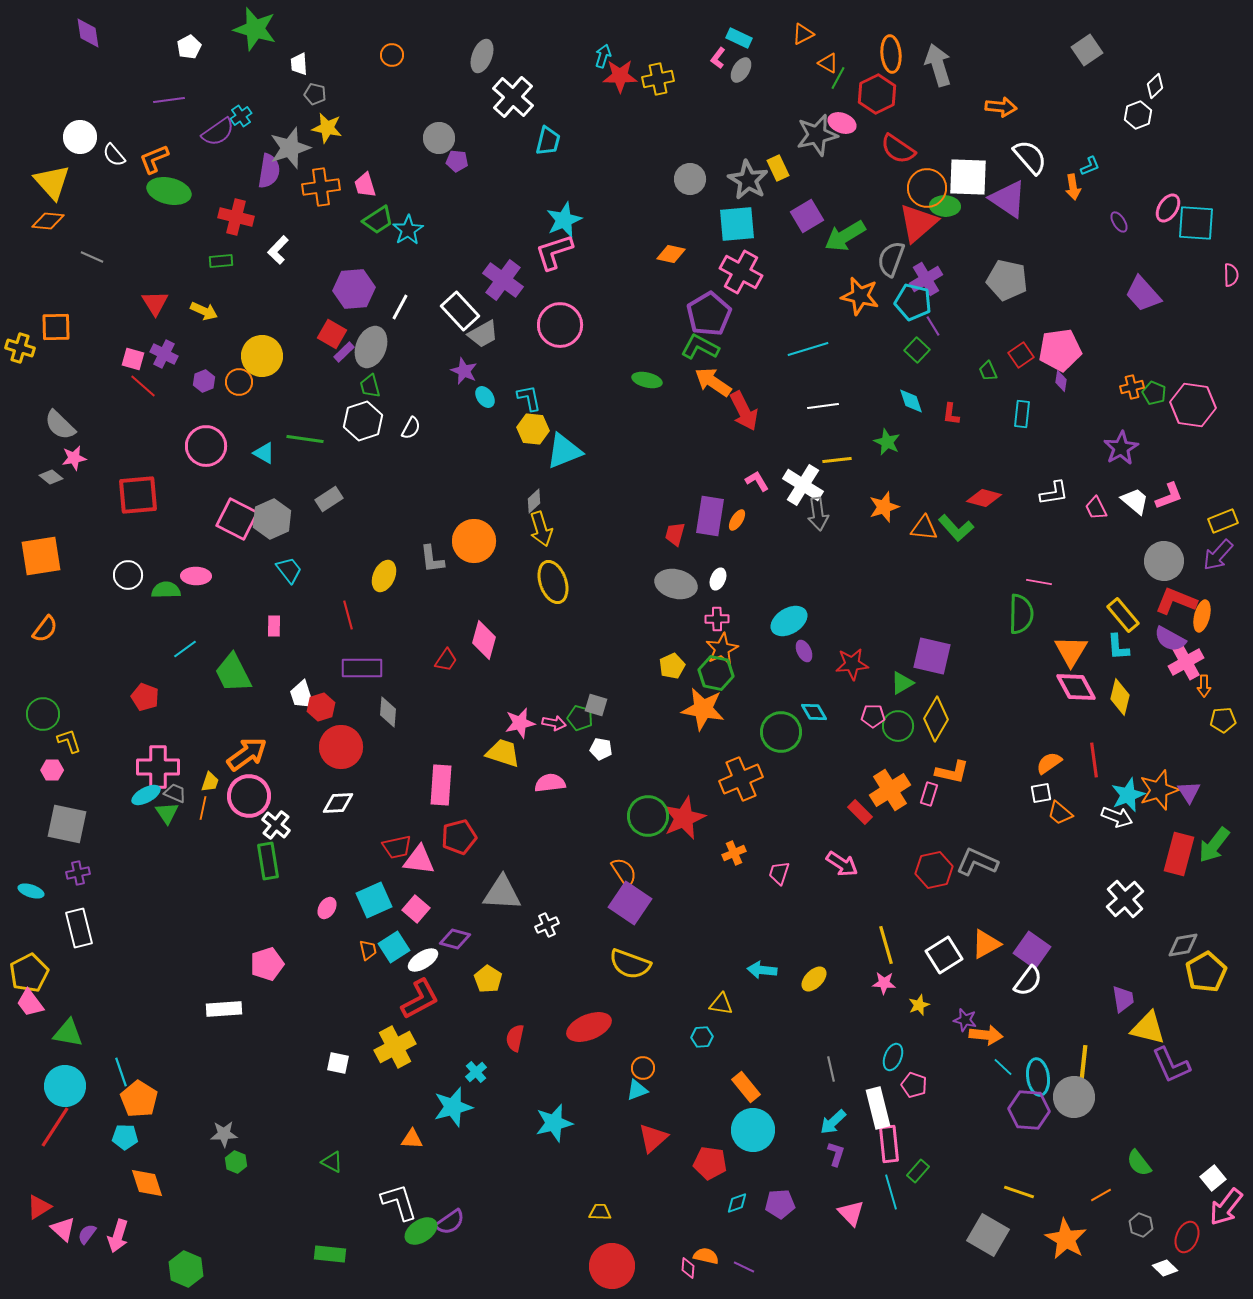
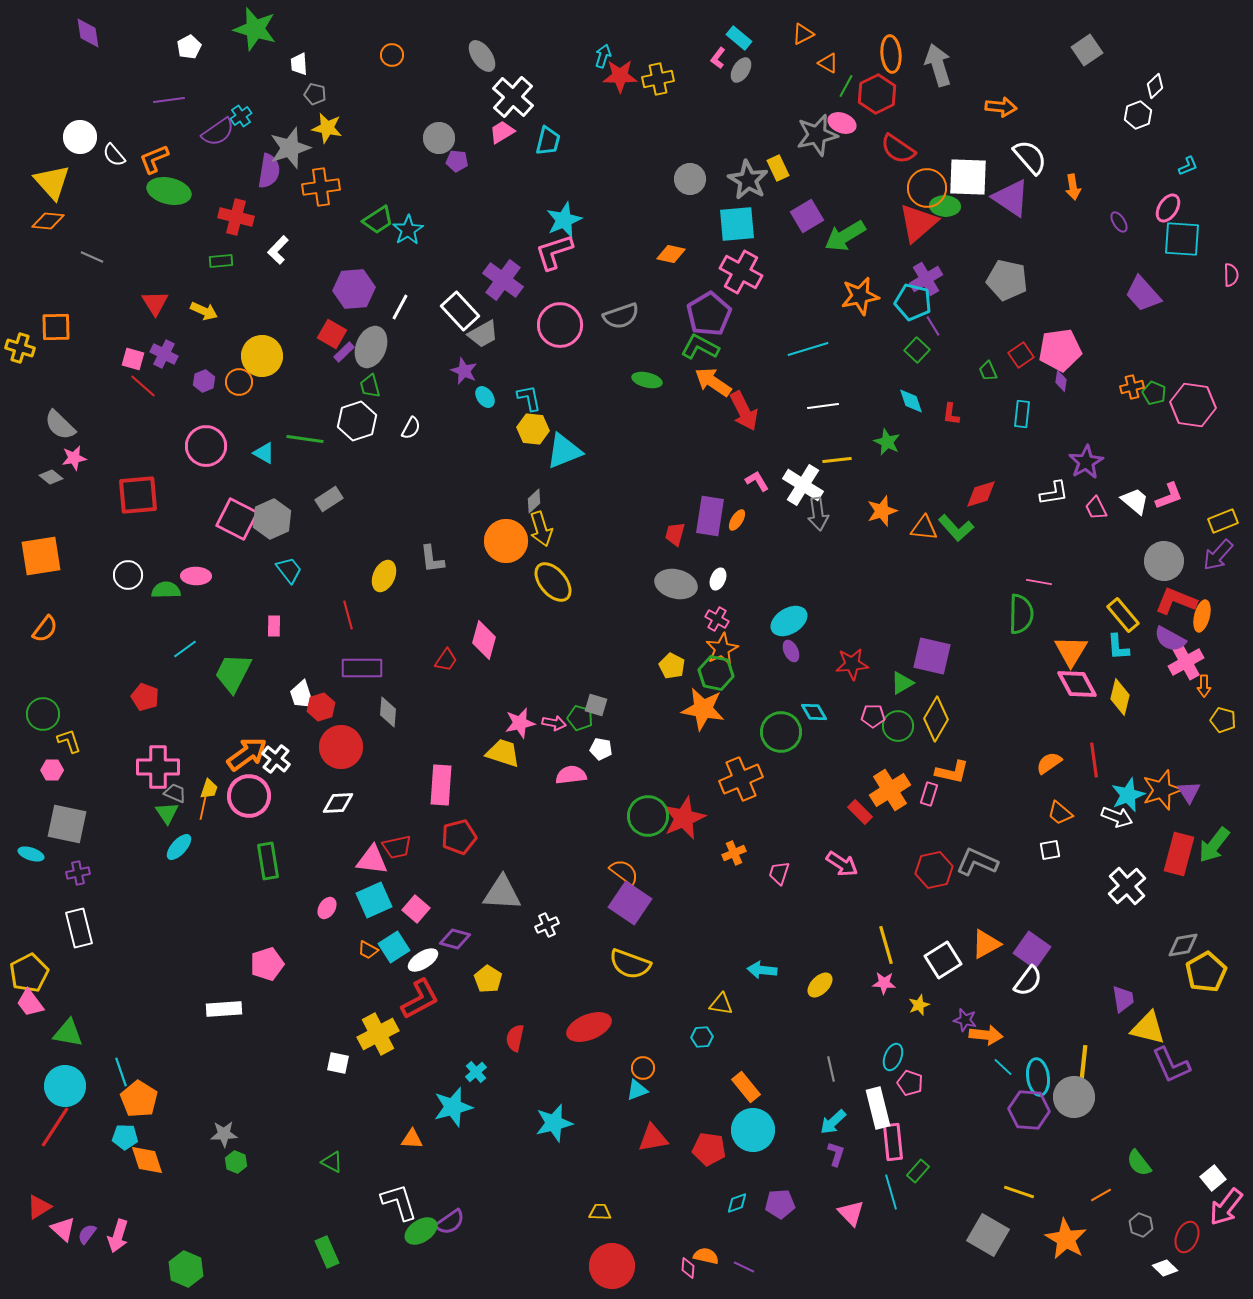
cyan rectangle at (739, 38): rotated 15 degrees clockwise
gray ellipse at (482, 56): rotated 56 degrees counterclockwise
green line at (838, 78): moved 8 px right, 8 px down
cyan L-shape at (1090, 166): moved 98 px right
pink trapezoid at (365, 185): moved 137 px right, 53 px up; rotated 76 degrees clockwise
purple triangle at (1008, 199): moved 3 px right, 1 px up
cyan square at (1196, 223): moved 14 px left, 16 px down
gray semicircle at (891, 259): moved 270 px left, 57 px down; rotated 129 degrees counterclockwise
orange star at (860, 296): rotated 24 degrees counterclockwise
white hexagon at (363, 421): moved 6 px left
purple star at (1121, 448): moved 35 px left, 14 px down
red diamond at (984, 498): moved 3 px left, 4 px up; rotated 32 degrees counterclockwise
orange star at (884, 507): moved 2 px left, 4 px down
orange circle at (474, 541): moved 32 px right
yellow ellipse at (553, 582): rotated 21 degrees counterclockwise
pink cross at (717, 619): rotated 30 degrees clockwise
purple ellipse at (804, 651): moved 13 px left
yellow pentagon at (672, 666): rotated 20 degrees counterclockwise
green trapezoid at (233, 673): rotated 54 degrees clockwise
pink diamond at (1076, 687): moved 1 px right, 3 px up
yellow pentagon at (1223, 720): rotated 20 degrees clockwise
yellow trapezoid at (210, 782): moved 1 px left, 7 px down
pink semicircle at (550, 783): moved 21 px right, 8 px up
orange star at (1159, 790): moved 3 px right
white square at (1041, 793): moved 9 px right, 57 px down
cyan ellipse at (146, 795): moved 33 px right, 52 px down; rotated 20 degrees counterclockwise
white cross at (276, 825): moved 66 px up
pink triangle at (419, 860): moved 47 px left
orange semicircle at (624, 872): rotated 20 degrees counterclockwise
cyan ellipse at (31, 891): moved 37 px up
white cross at (1125, 899): moved 2 px right, 13 px up
orange trapezoid at (368, 950): rotated 130 degrees clockwise
white square at (944, 955): moved 1 px left, 5 px down
yellow ellipse at (814, 979): moved 6 px right, 6 px down
yellow cross at (395, 1047): moved 17 px left, 13 px up
pink pentagon at (914, 1085): moved 4 px left, 2 px up
red triangle at (653, 1138): rotated 32 degrees clockwise
pink rectangle at (889, 1144): moved 4 px right, 2 px up
red pentagon at (710, 1163): moved 1 px left, 14 px up
orange diamond at (147, 1183): moved 23 px up
green rectangle at (330, 1254): moved 3 px left, 2 px up; rotated 60 degrees clockwise
